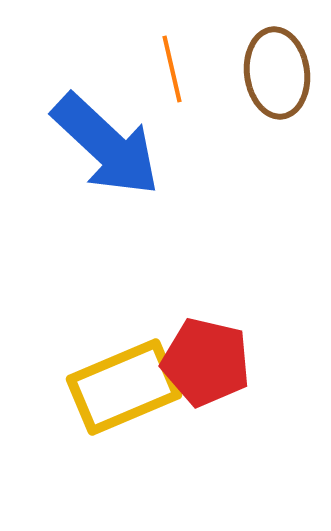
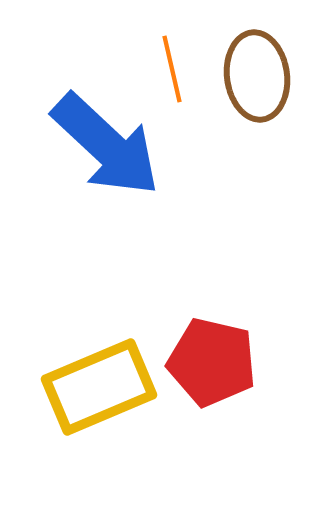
brown ellipse: moved 20 px left, 3 px down
red pentagon: moved 6 px right
yellow rectangle: moved 25 px left
